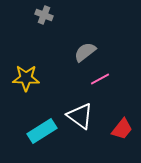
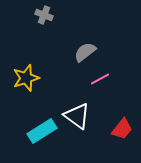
yellow star: rotated 20 degrees counterclockwise
white triangle: moved 3 px left
